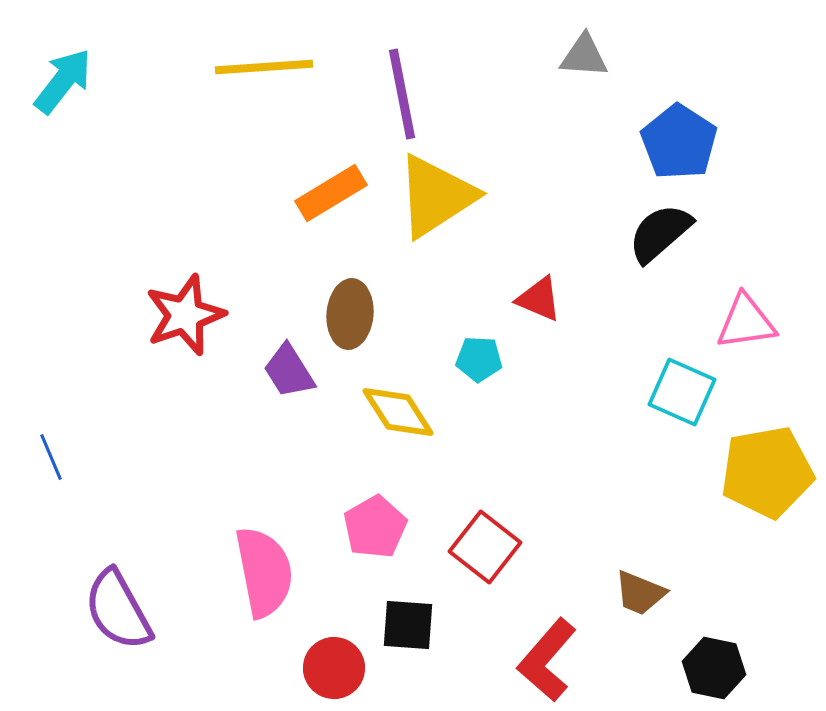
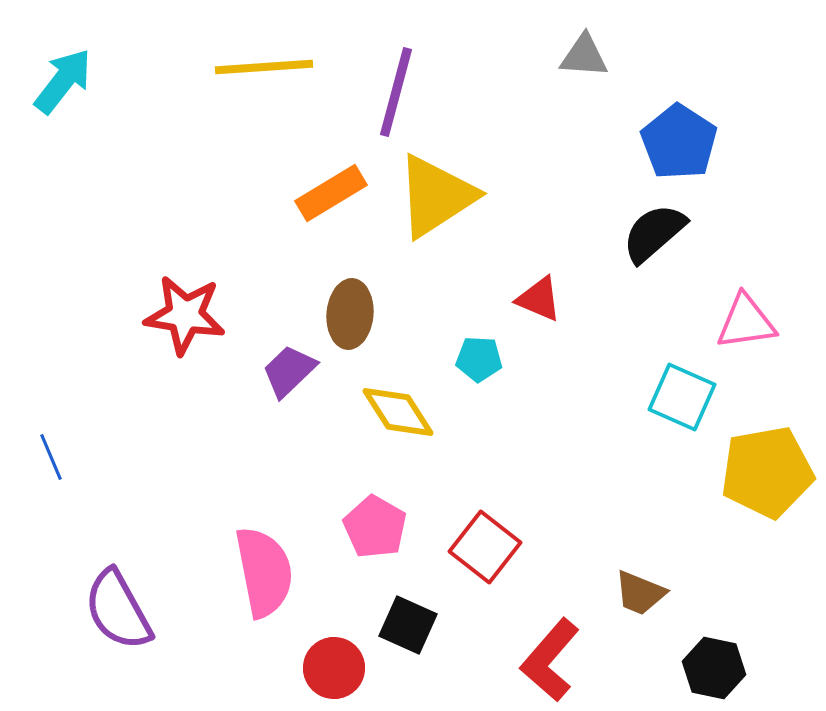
purple line: moved 6 px left, 2 px up; rotated 26 degrees clockwise
black semicircle: moved 6 px left
red star: rotated 28 degrees clockwise
purple trapezoid: rotated 78 degrees clockwise
cyan square: moved 5 px down
pink pentagon: rotated 12 degrees counterclockwise
black square: rotated 20 degrees clockwise
red L-shape: moved 3 px right
